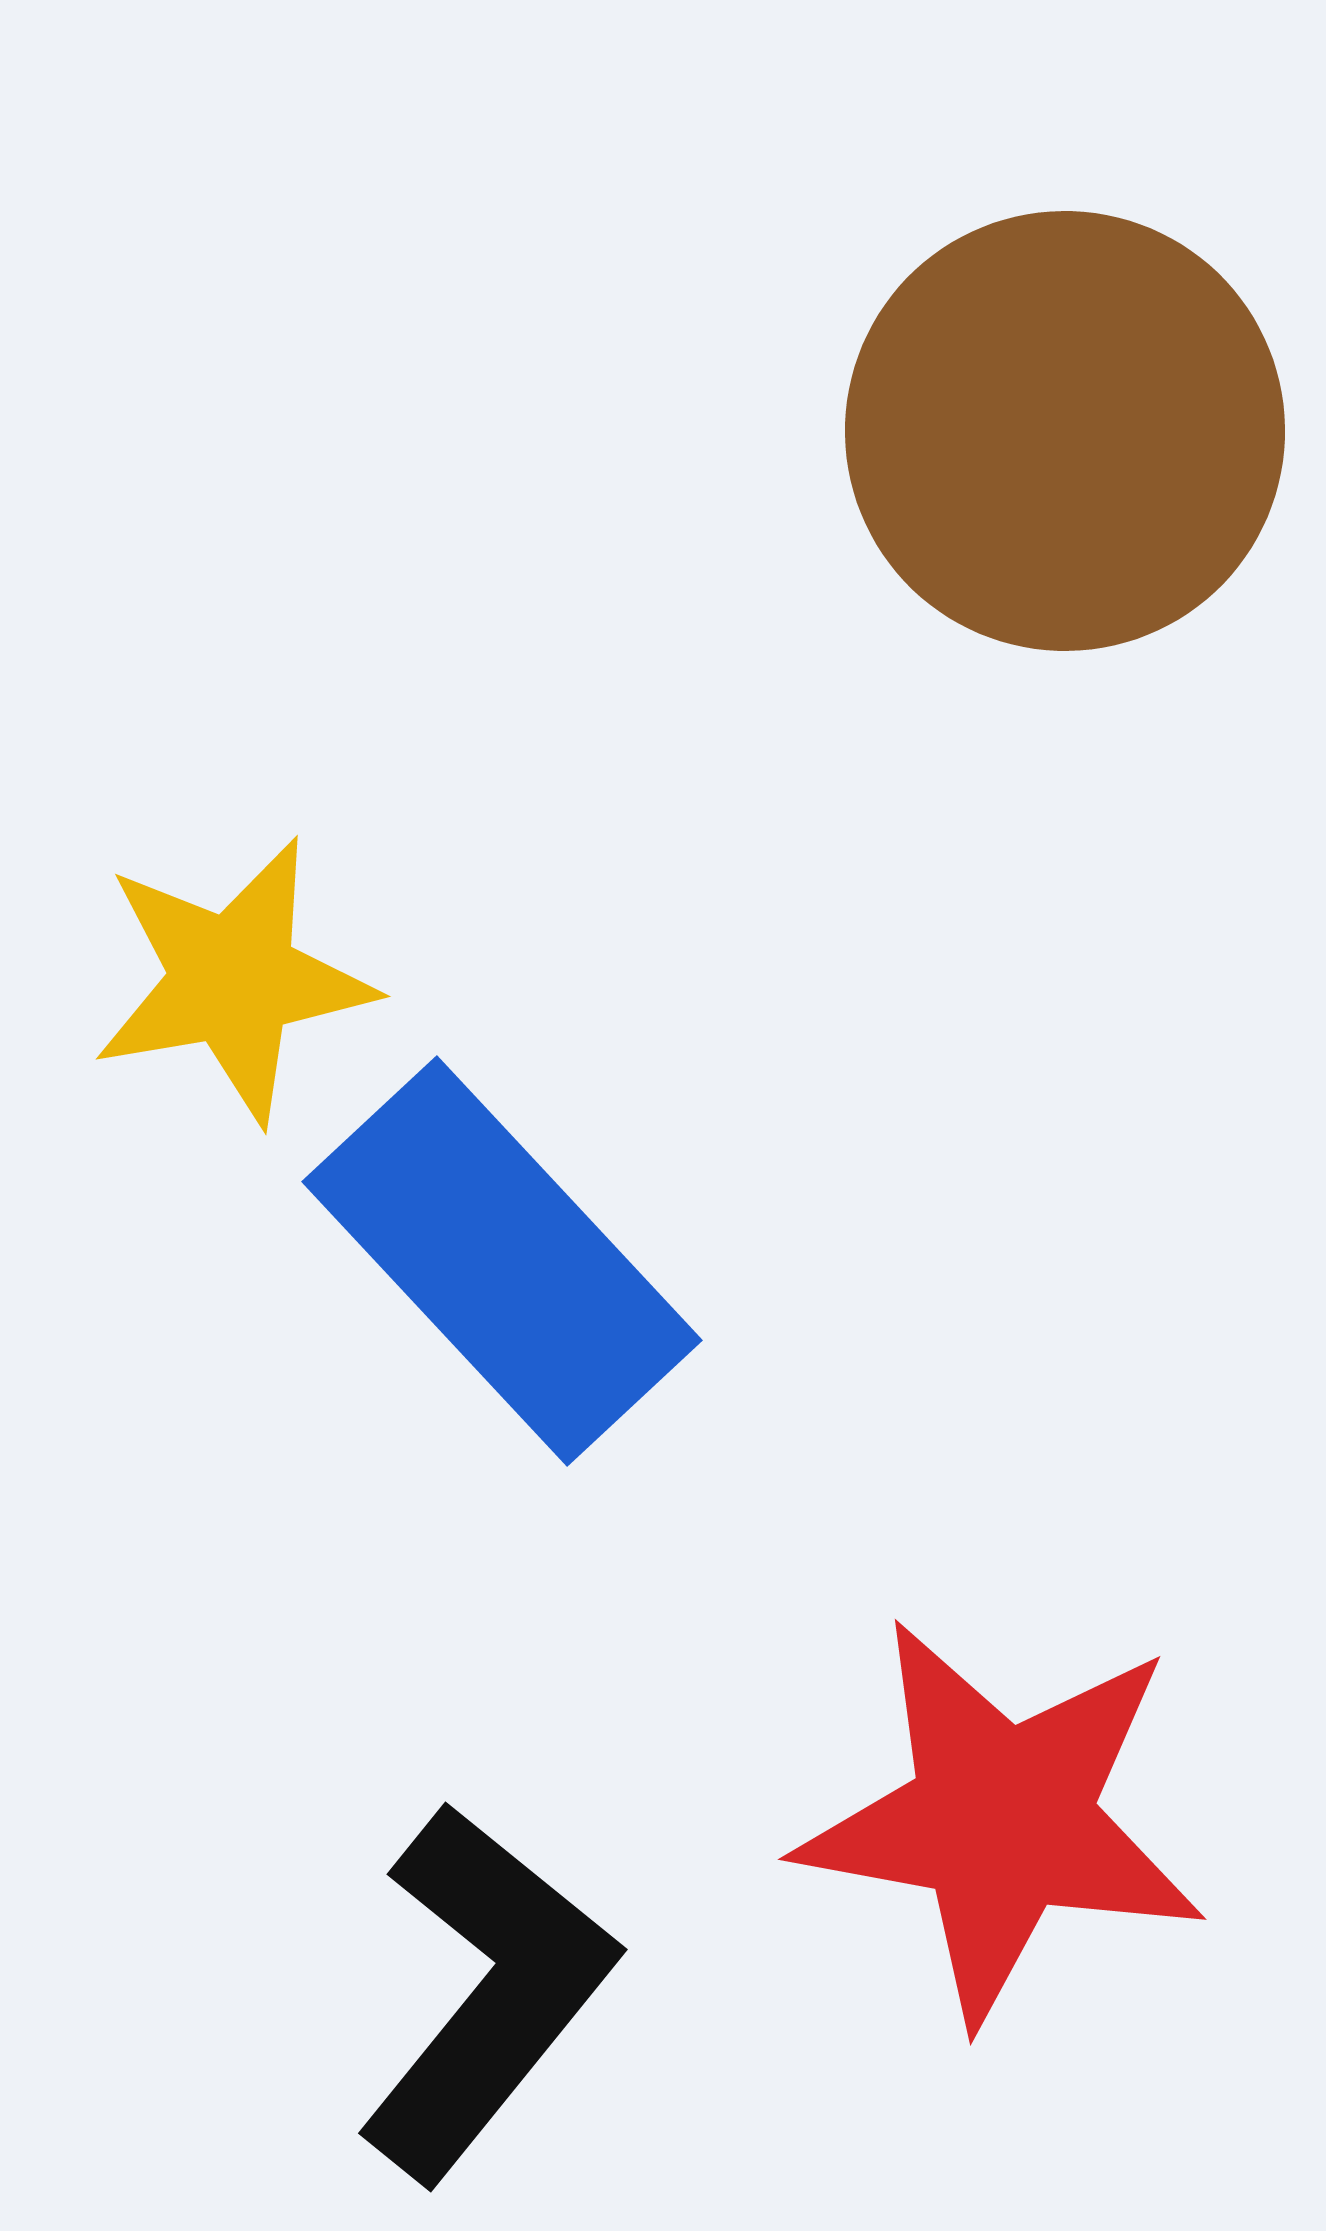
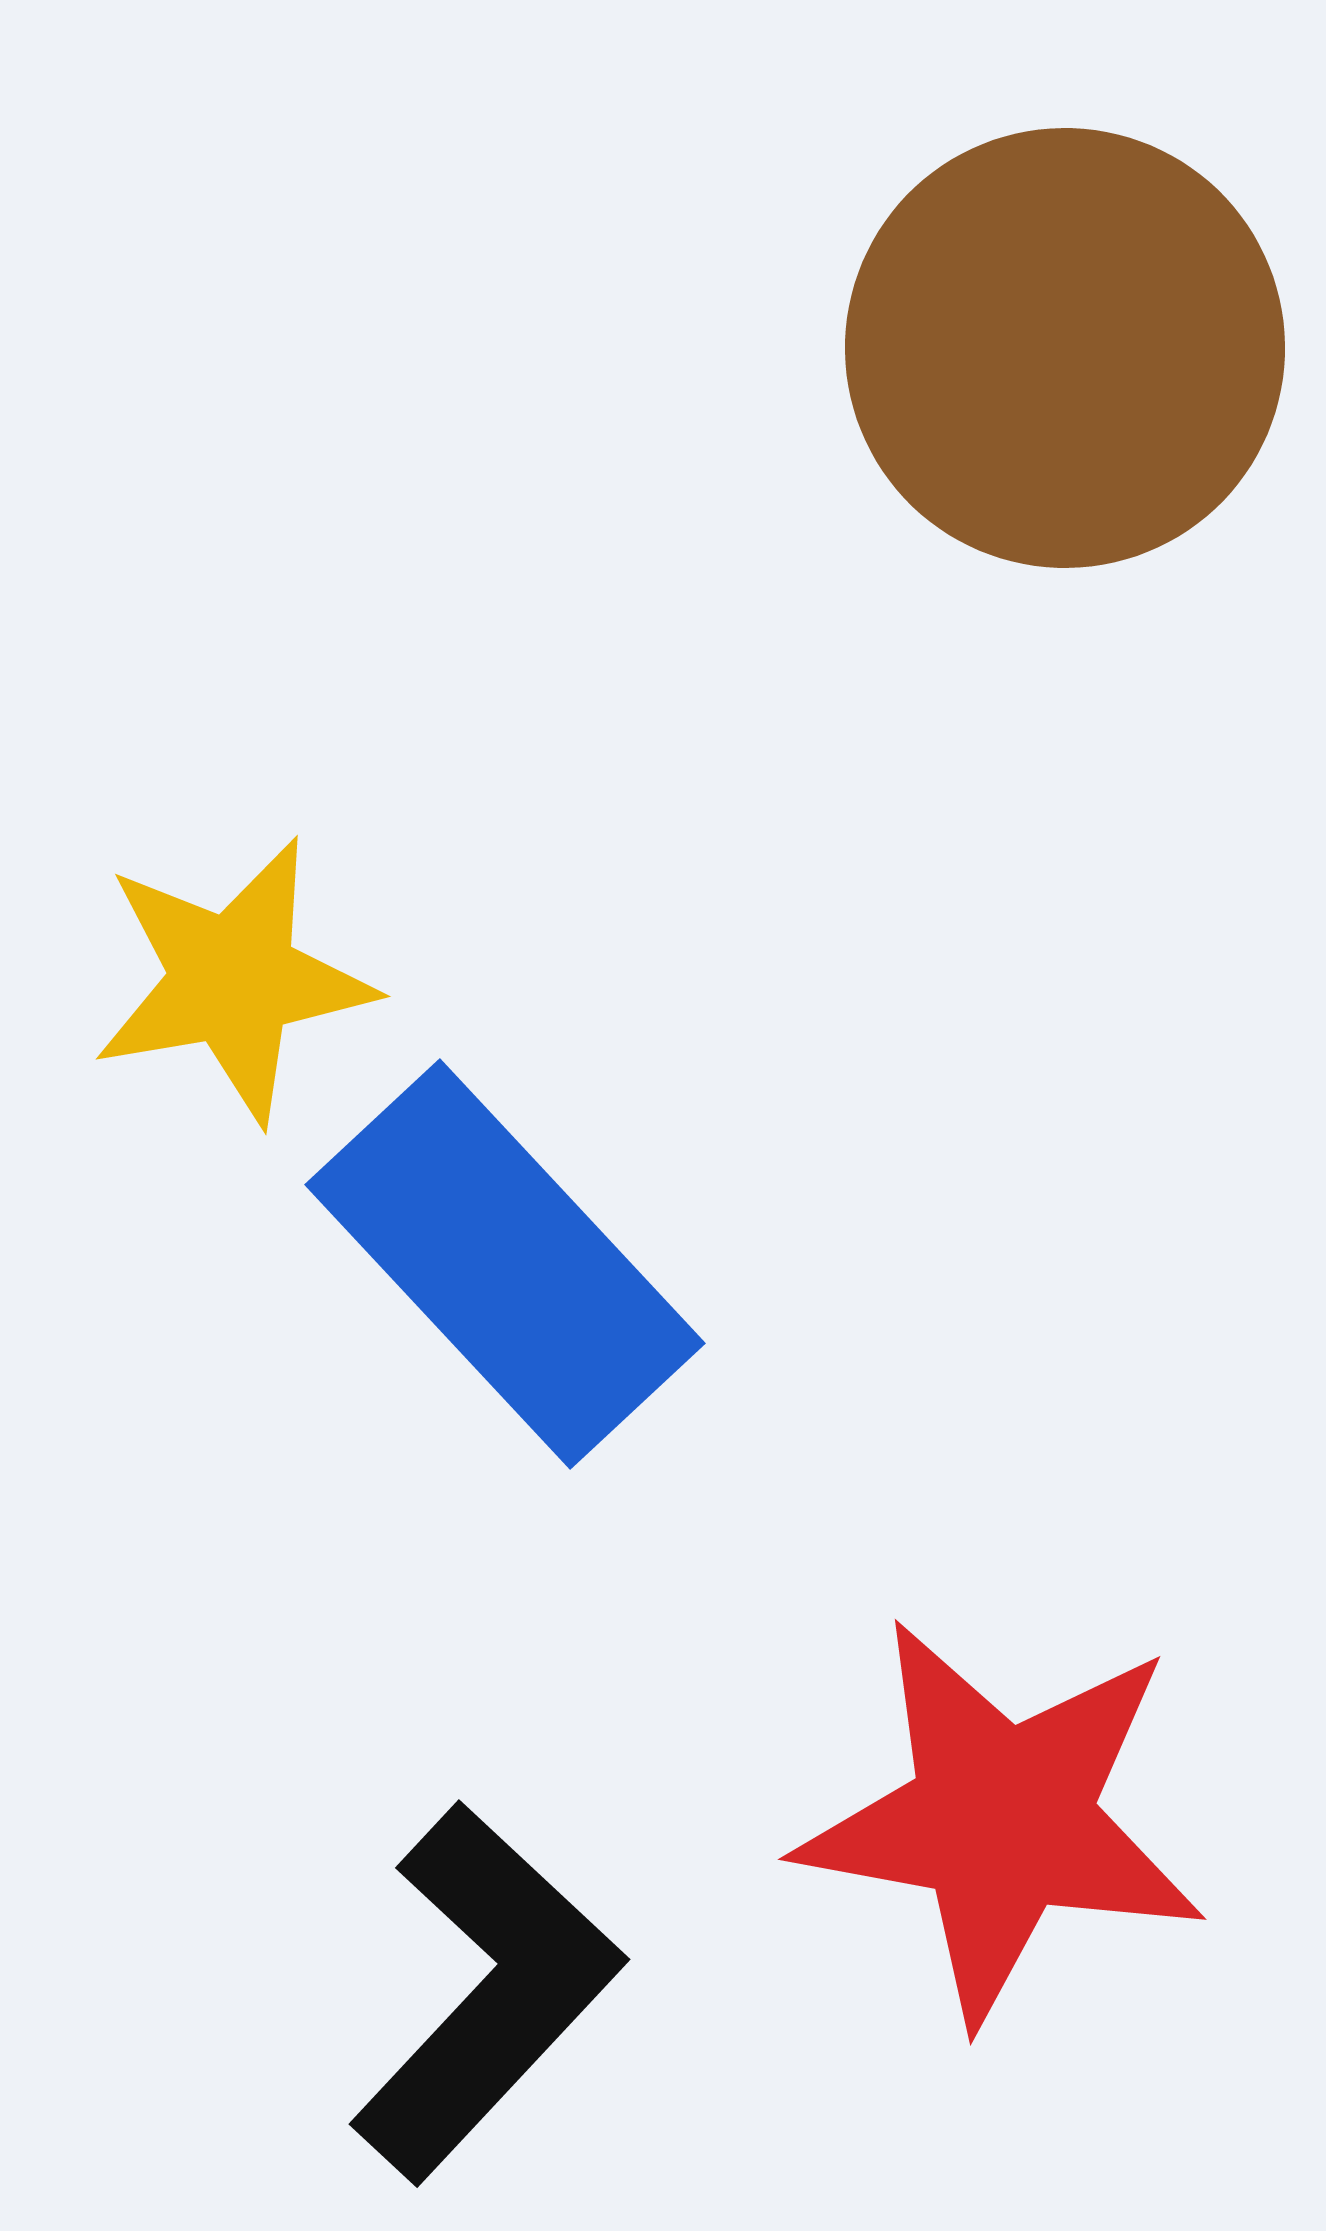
brown circle: moved 83 px up
blue rectangle: moved 3 px right, 3 px down
black L-shape: rotated 4 degrees clockwise
